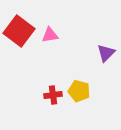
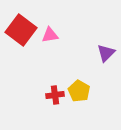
red square: moved 2 px right, 1 px up
yellow pentagon: rotated 15 degrees clockwise
red cross: moved 2 px right
